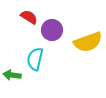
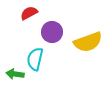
red semicircle: moved 4 px up; rotated 60 degrees counterclockwise
purple circle: moved 2 px down
green arrow: moved 3 px right, 1 px up
